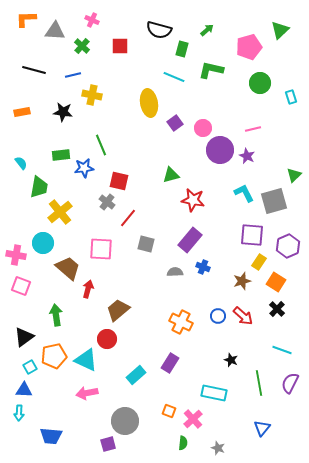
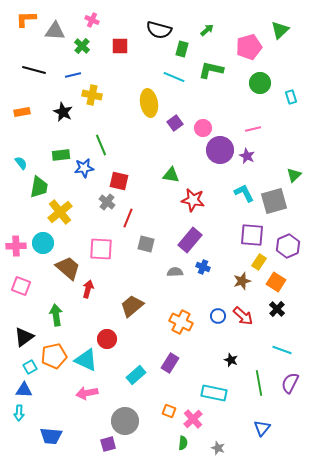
black star at (63, 112): rotated 18 degrees clockwise
green triangle at (171, 175): rotated 24 degrees clockwise
red line at (128, 218): rotated 18 degrees counterclockwise
pink cross at (16, 255): moved 9 px up; rotated 12 degrees counterclockwise
brown trapezoid at (118, 310): moved 14 px right, 4 px up
